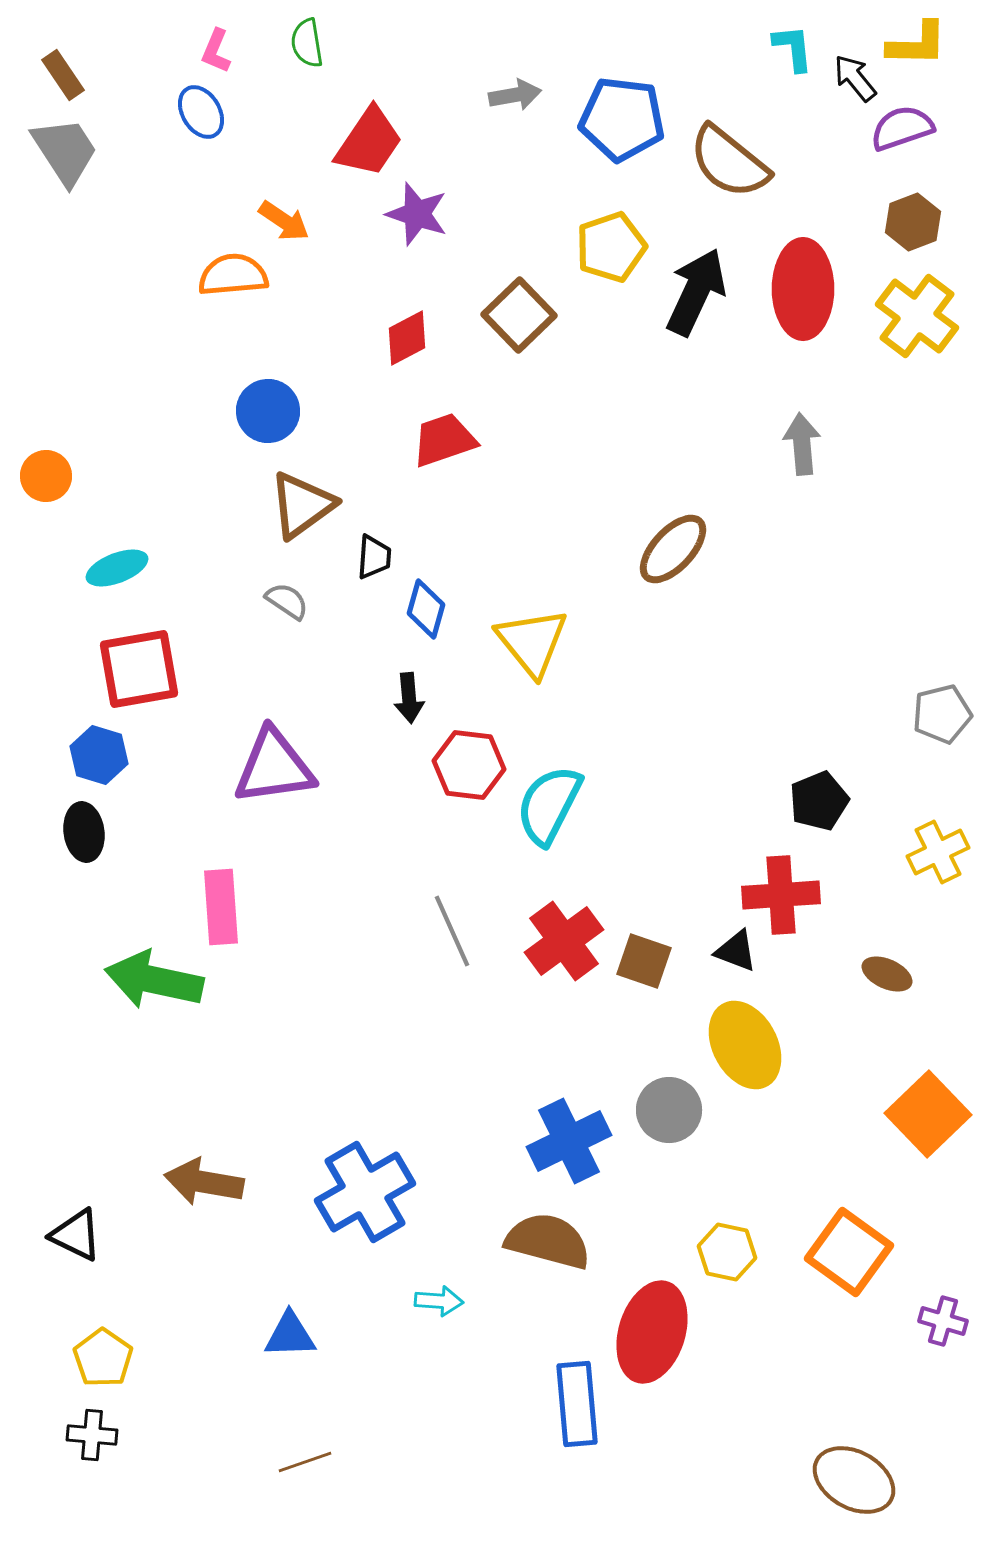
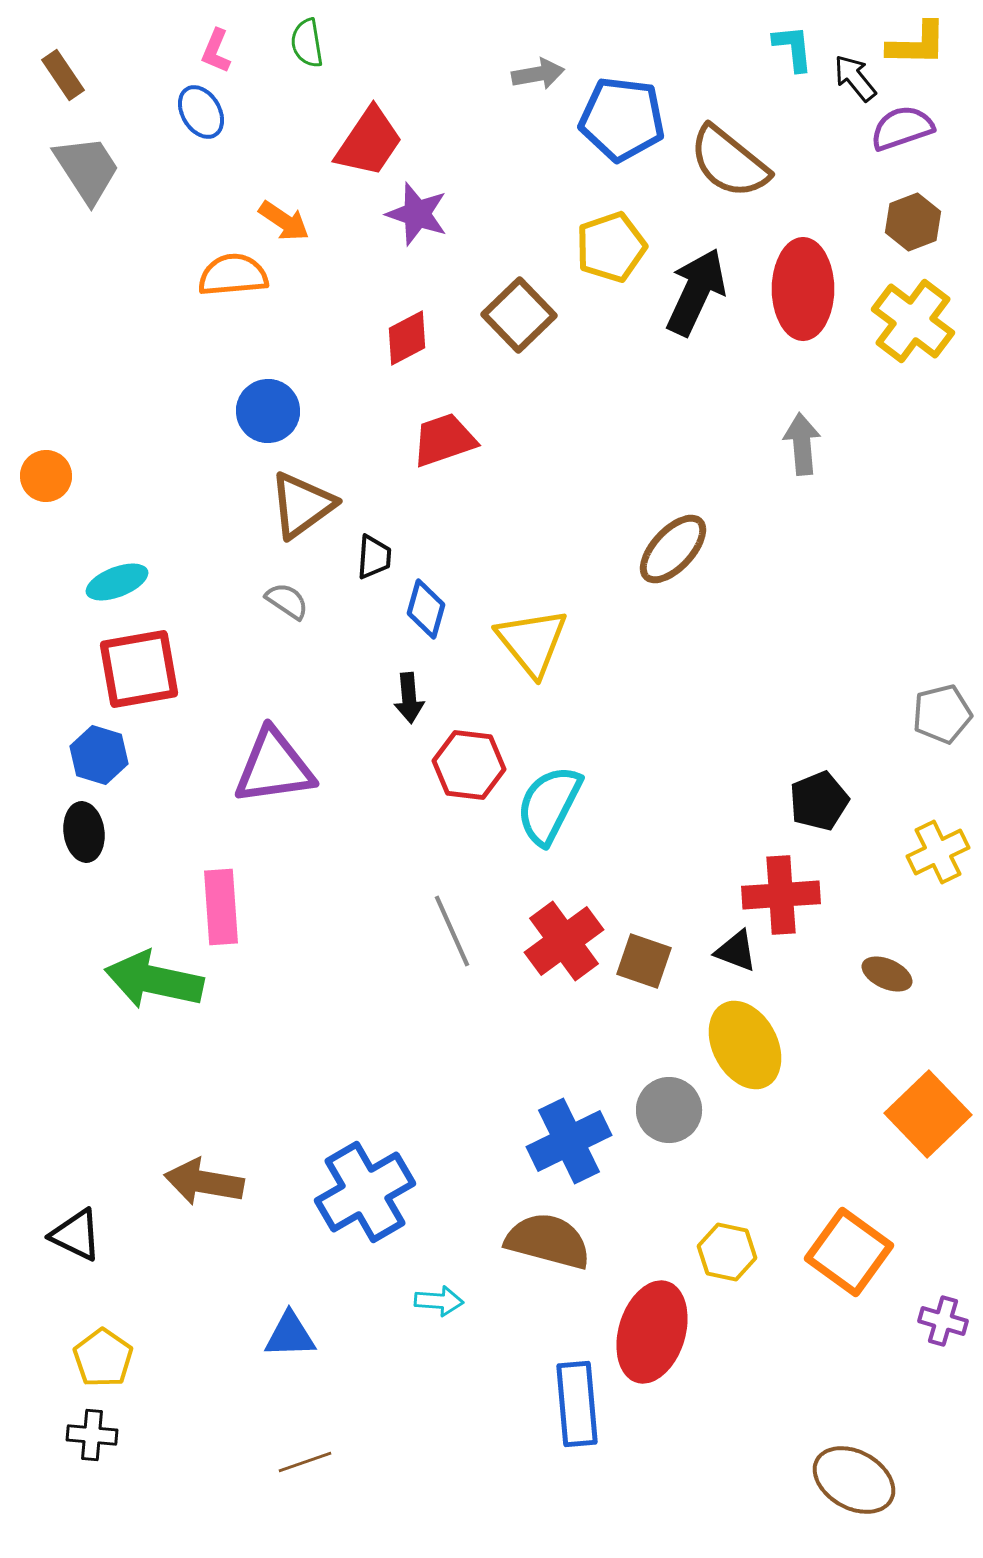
gray arrow at (515, 95): moved 23 px right, 21 px up
gray trapezoid at (65, 151): moved 22 px right, 18 px down
yellow cross at (917, 316): moved 4 px left, 5 px down
cyan ellipse at (117, 568): moved 14 px down
